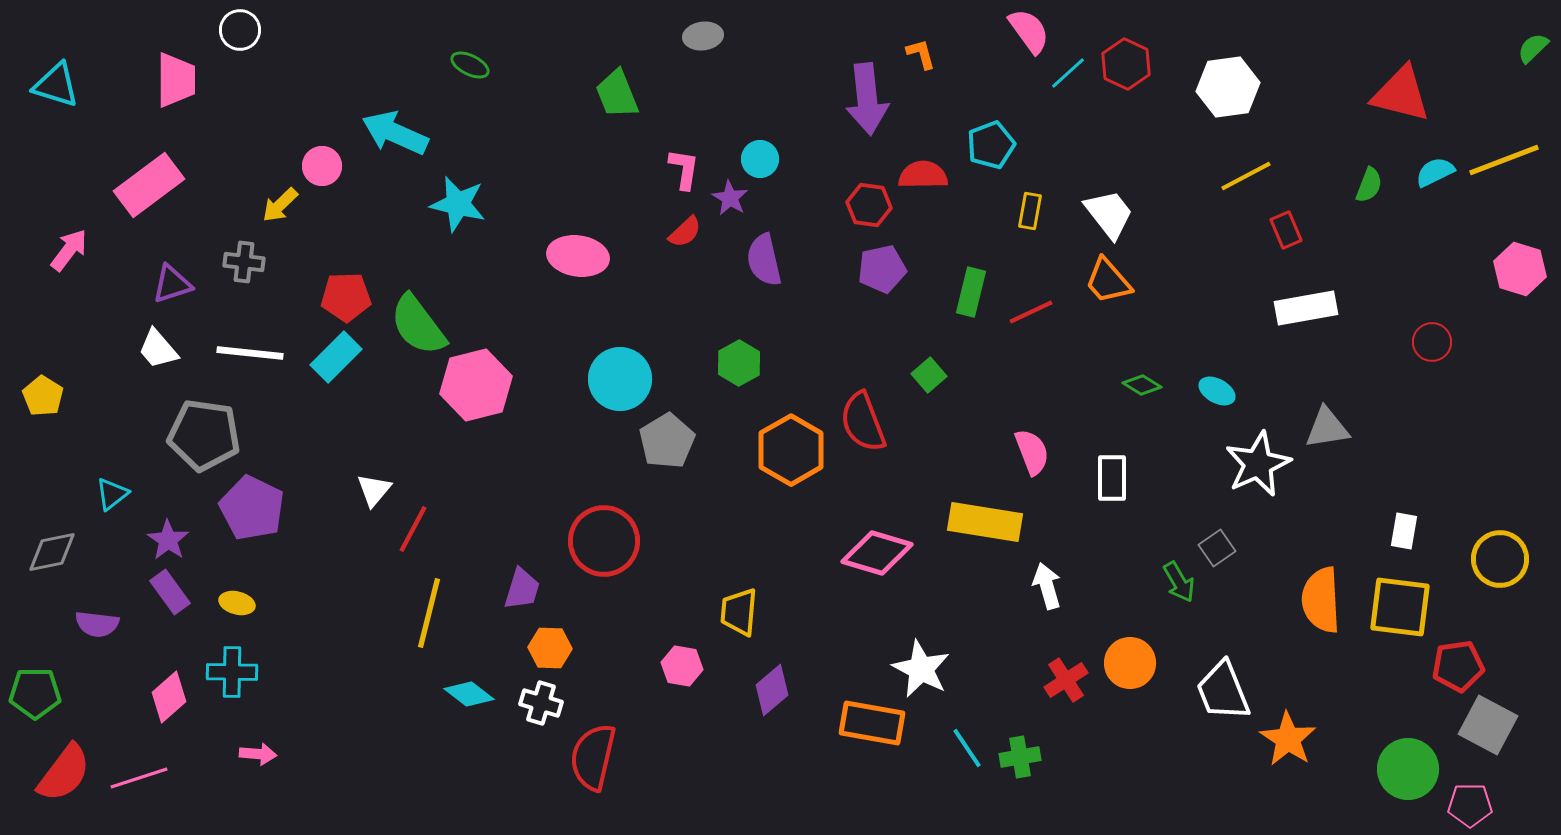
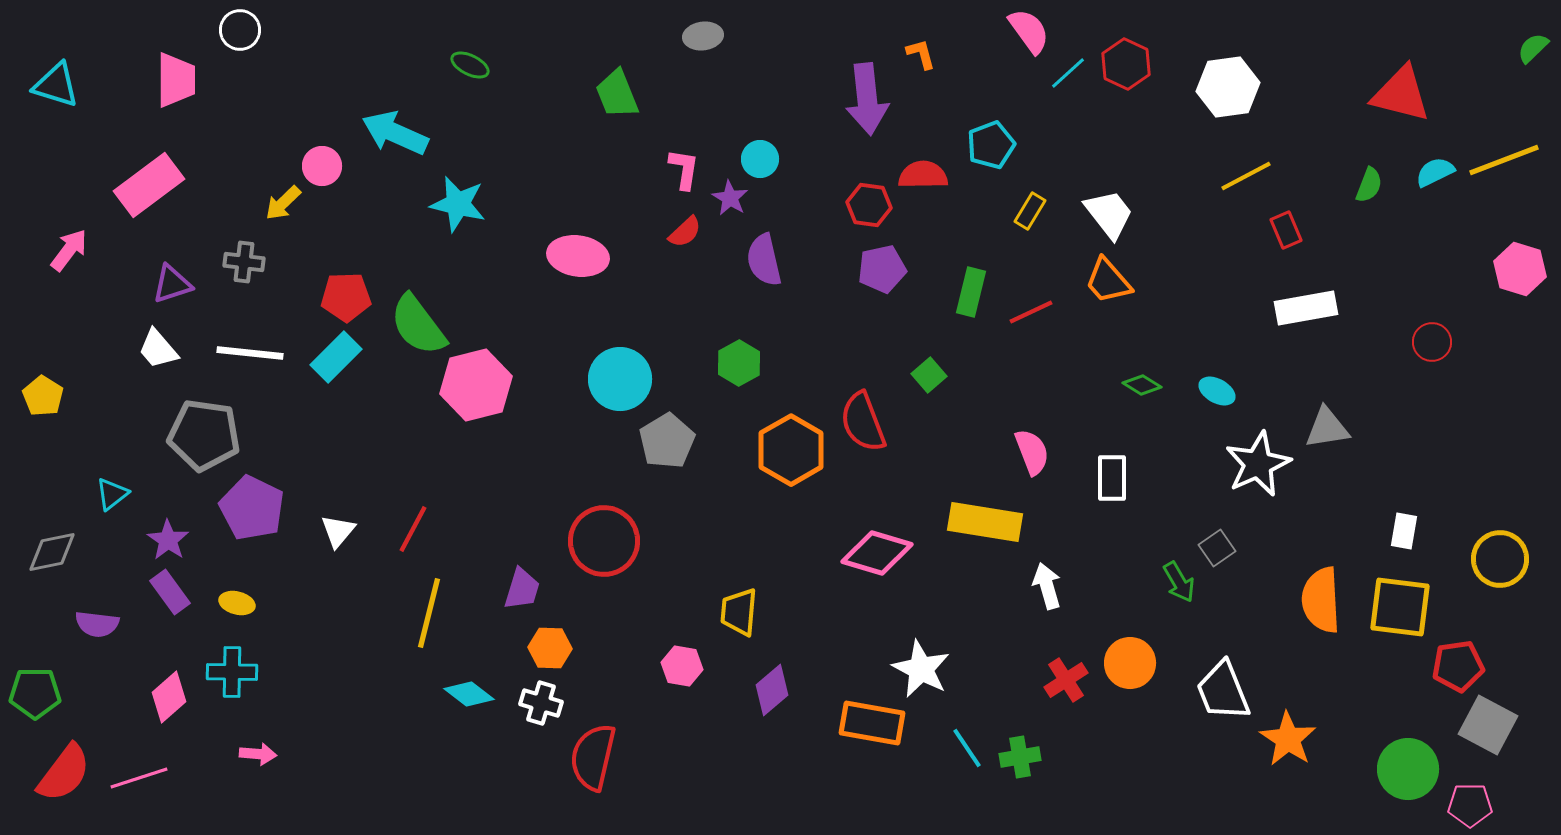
yellow arrow at (280, 205): moved 3 px right, 2 px up
yellow rectangle at (1030, 211): rotated 21 degrees clockwise
white triangle at (374, 490): moved 36 px left, 41 px down
